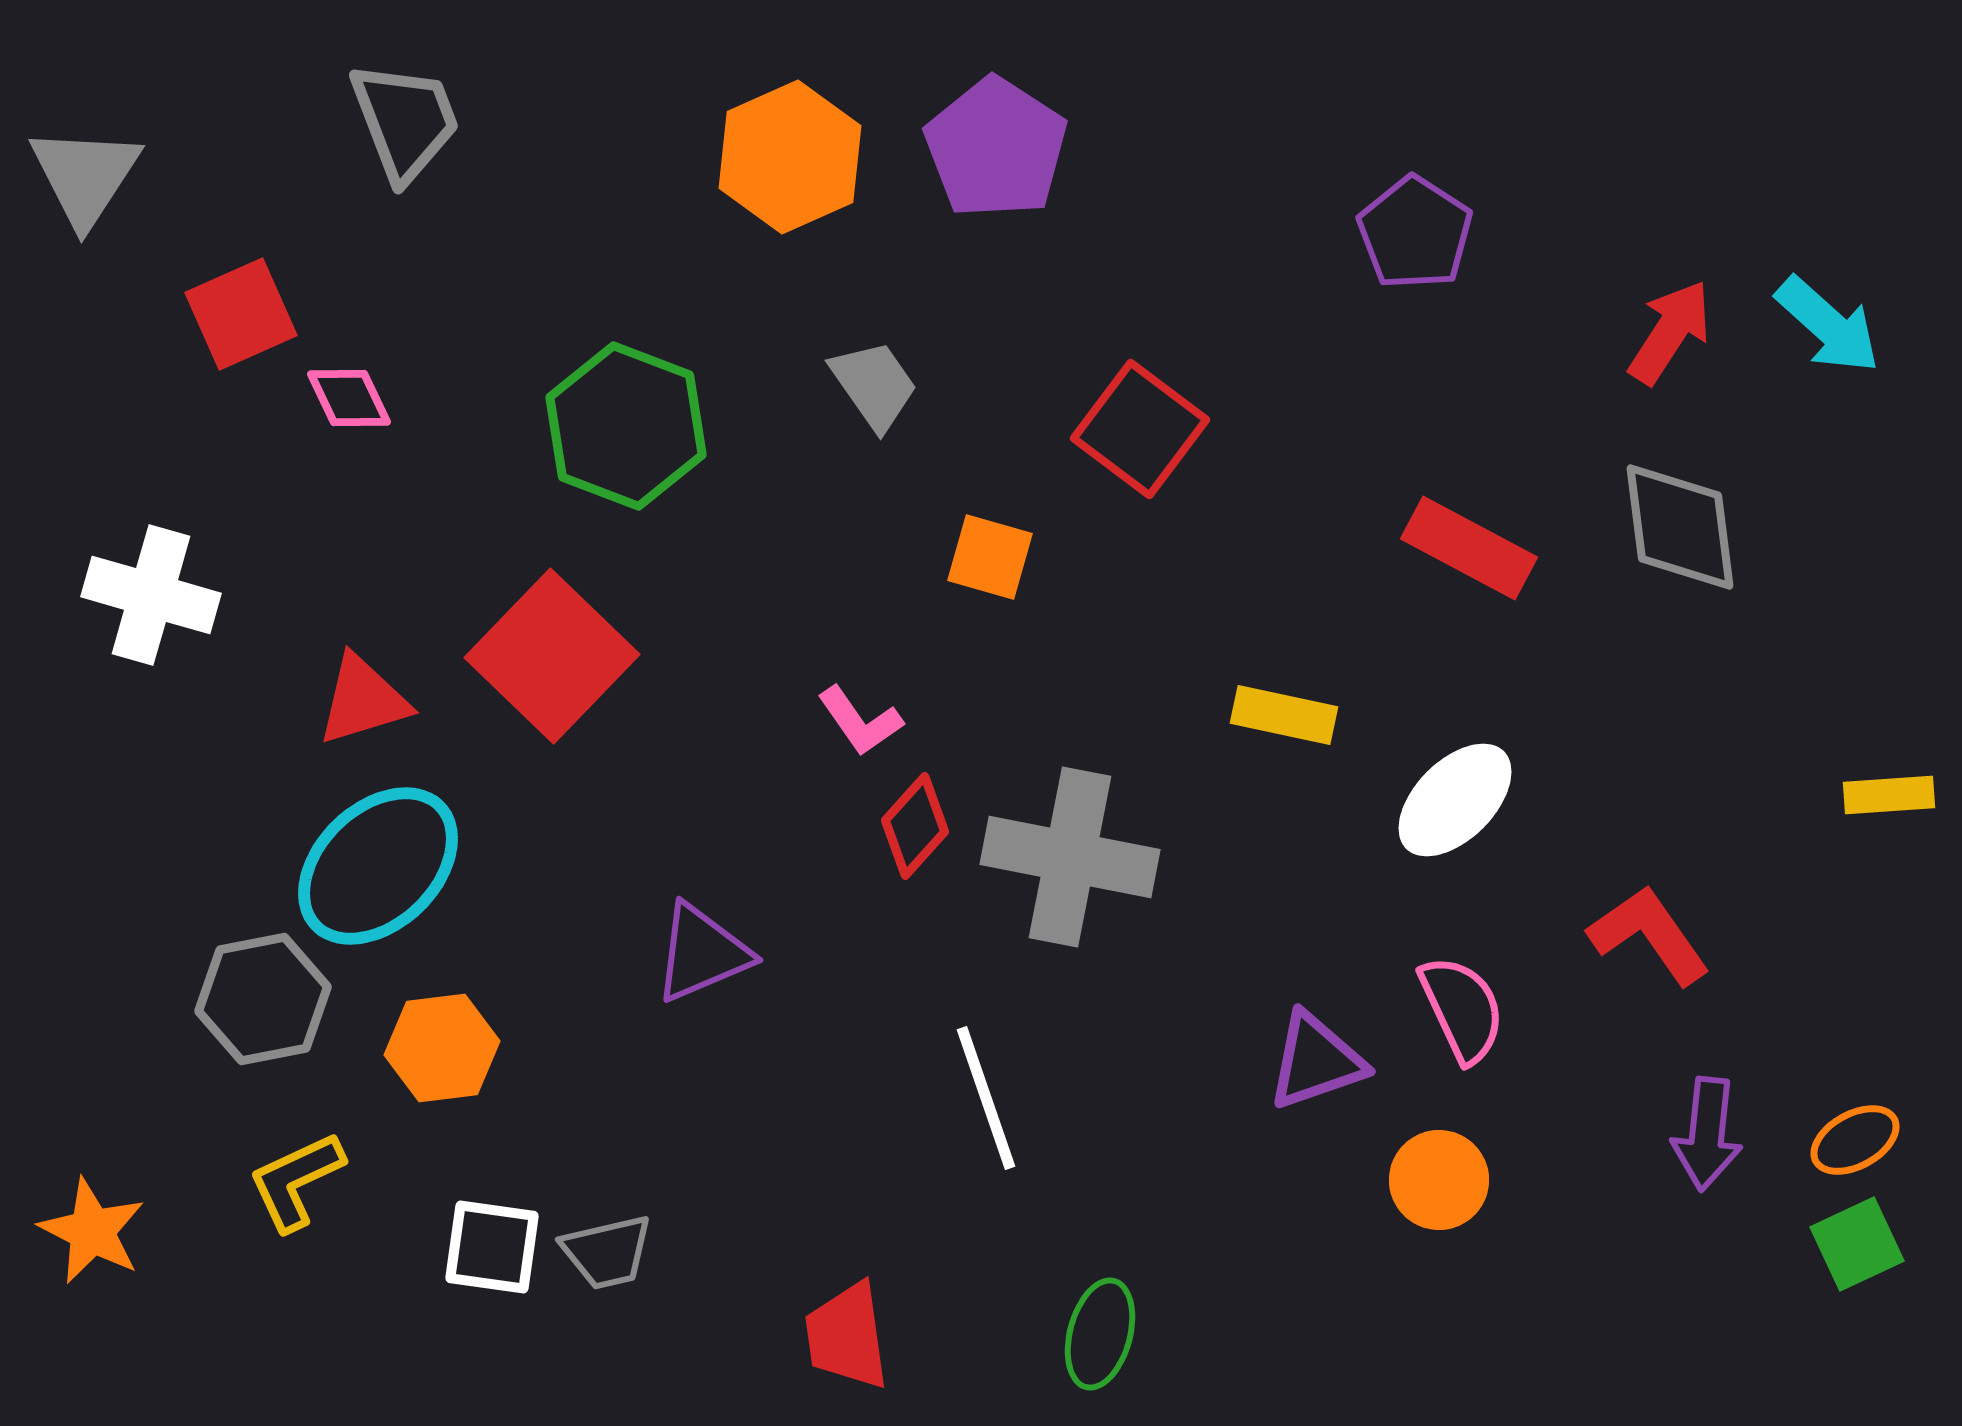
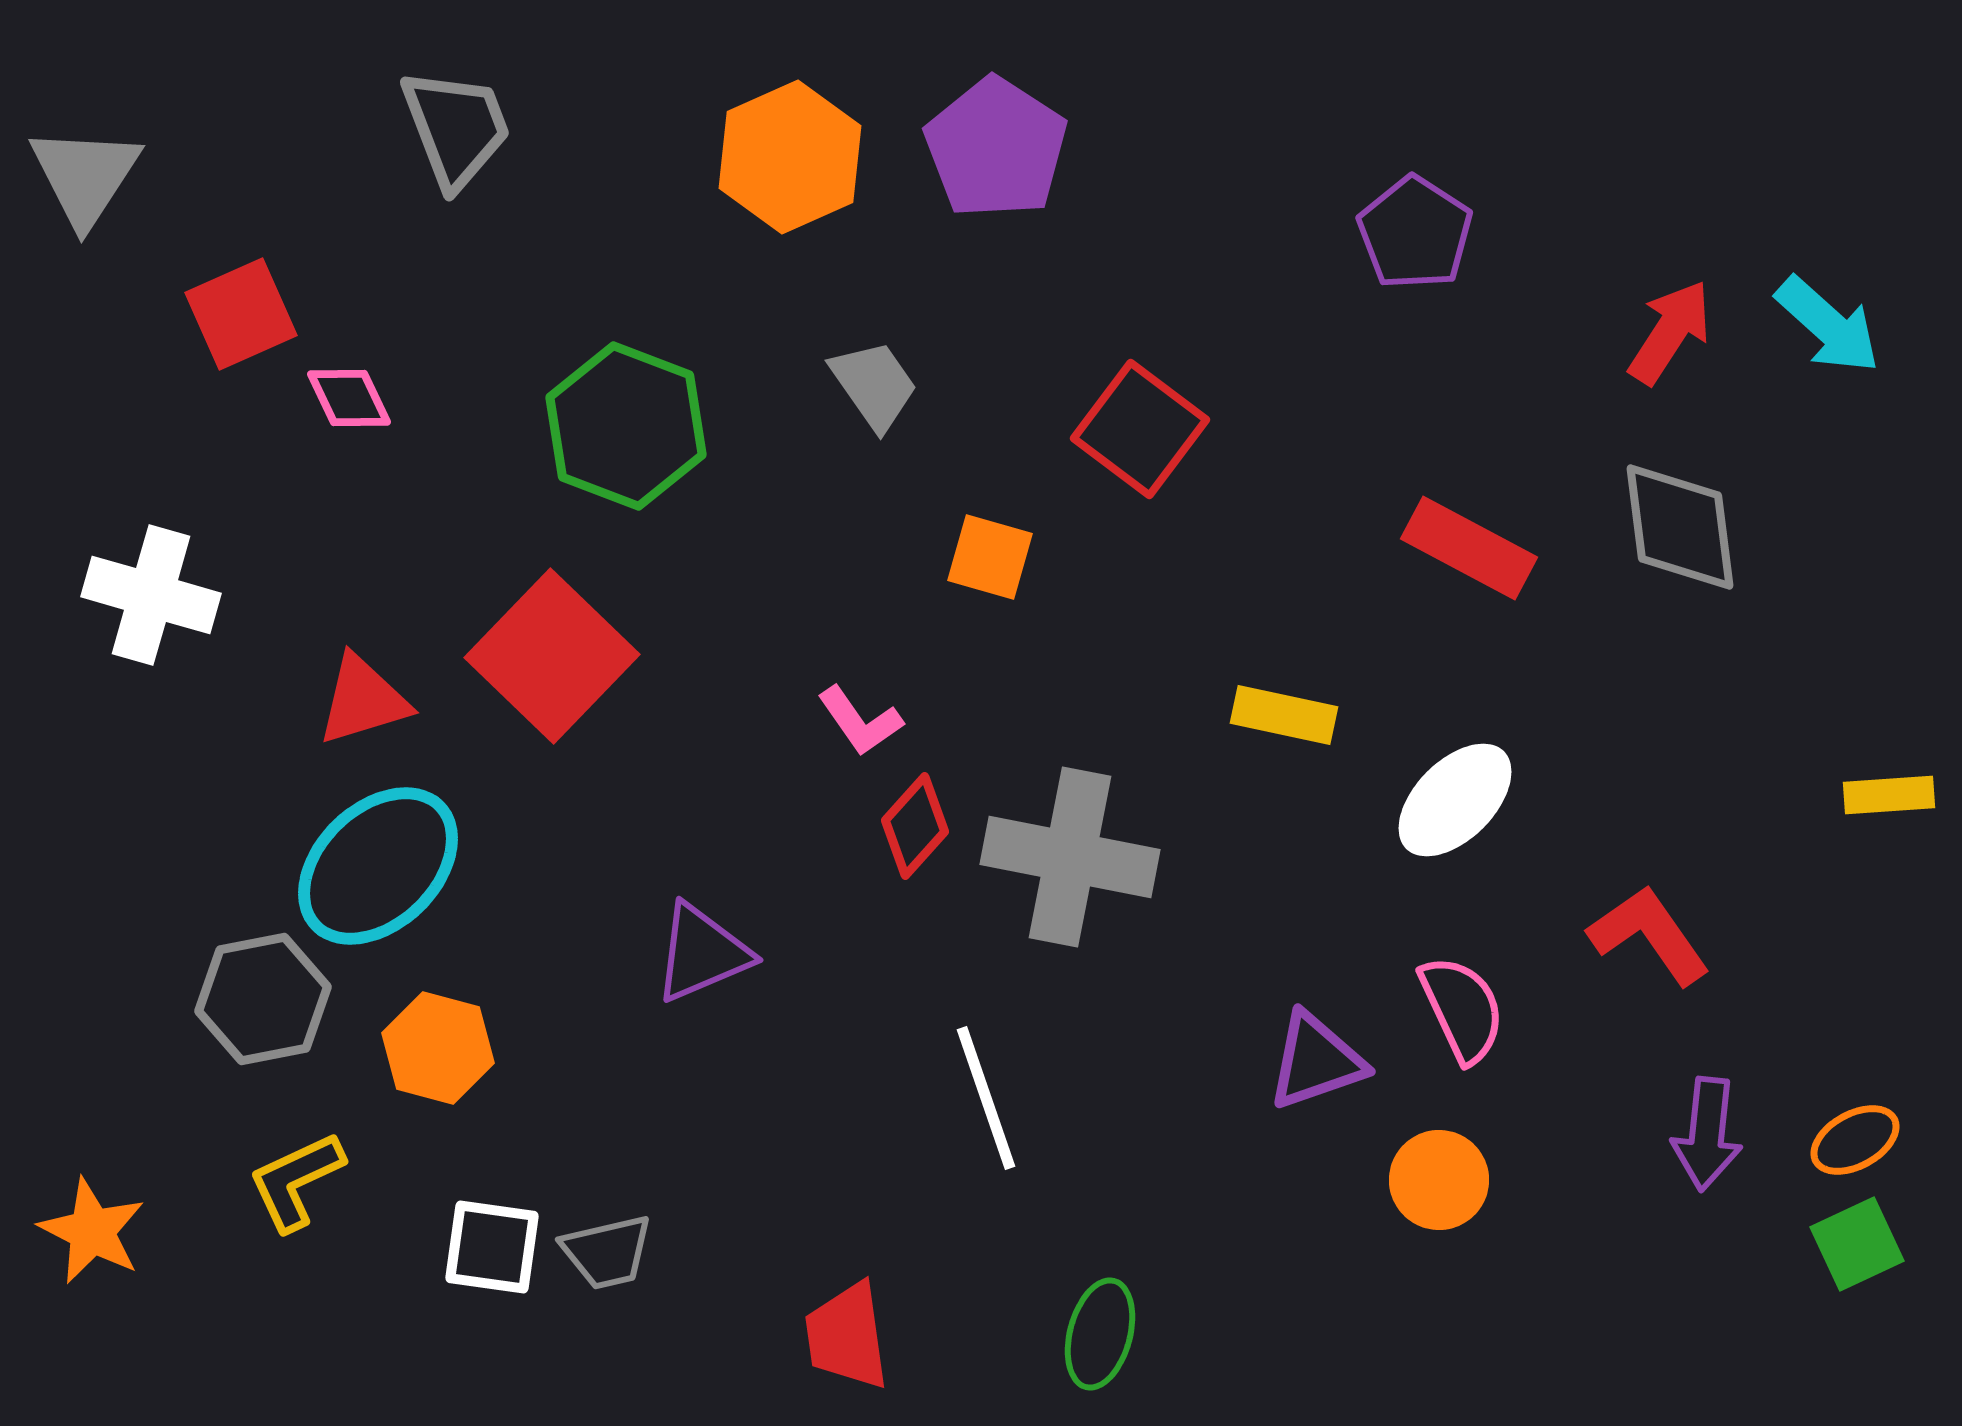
gray trapezoid at (405, 121): moved 51 px right, 7 px down
orange hexagon at (442, 1048): moved 4 px left; rotated 22 degrees clockwise
